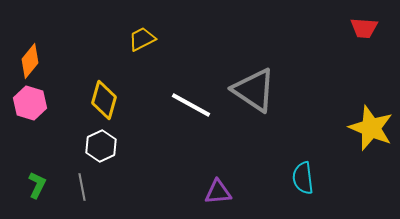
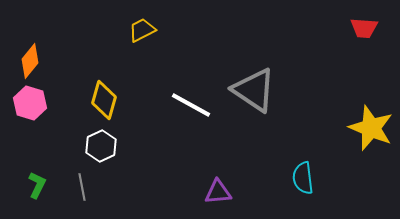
yellow trapezoid: moved 9 px up
